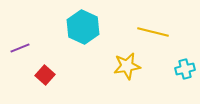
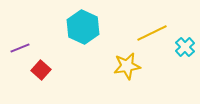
yellow line: moved 1 px left, 1 px down; rotated 40 degrees counterclockwise
cyan cross: moved 22 px up; rotated 30 degrees counterclockwise
red square: moved 4 px left, 5 px up
